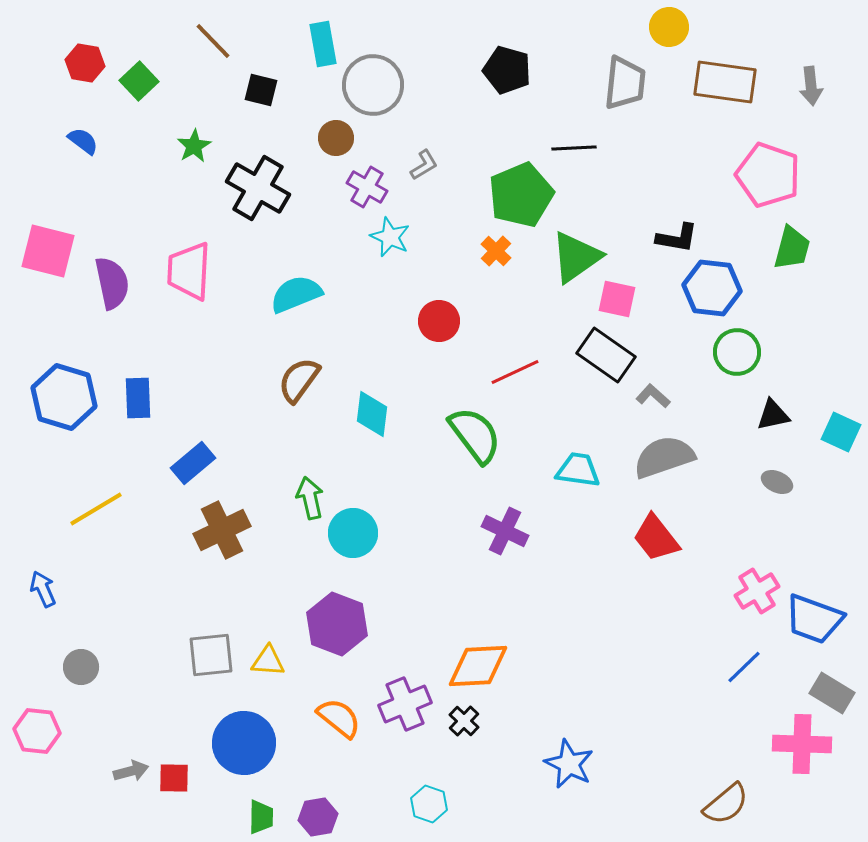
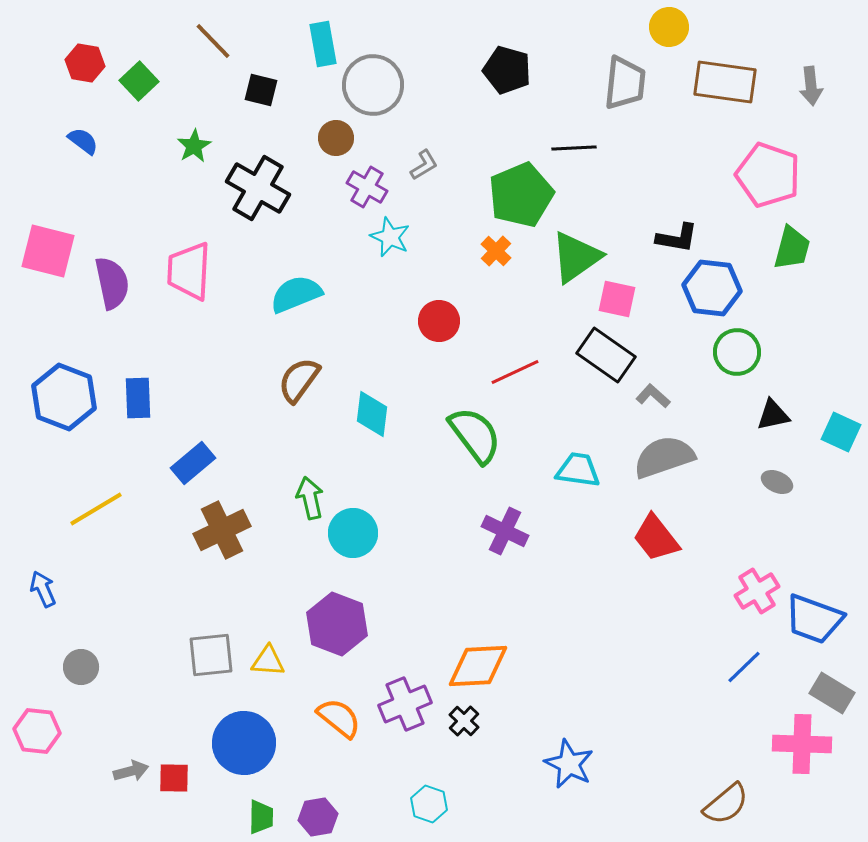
blue hexagon at (64, 397): rotated 4 degrees clockwise
